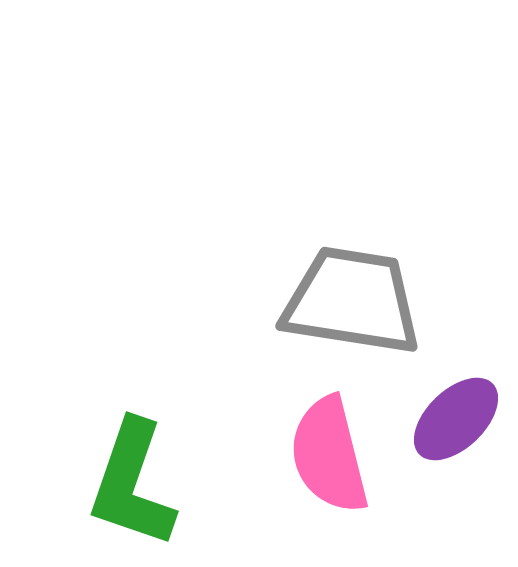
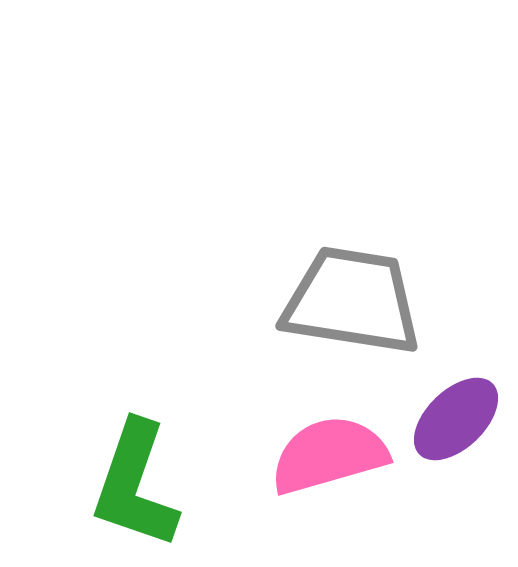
pink semicircle: rotated 88 degrees clockwise
green L-shape: moved 3 px right, 1 px down
